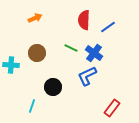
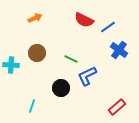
red semicircle: rotated 66 degrees counterclockwise
green line: moved 11 px down
blue cross: moved 25 px right, 3 px up
black circle: moved 8 px right, 1 px down
red rectangle: moved 5 px right, 1 px up; rotated 12 degrees clockwise
